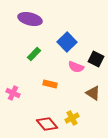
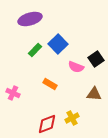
purple ellipse: rotated 30 degrees counterclockwise
blue square: moved 9 px left, 2 px down
green rectangle: moved 1 px right, 4 px up
black square: rotated 28 degrees clockwise
orange rectangle: rotated 16 degrees clockwise
brown triangle: moved 1 px right, 1 px down; rotated 28 degrees counterclockwise
red diamond: rotated 70 degrees counterclockwise
